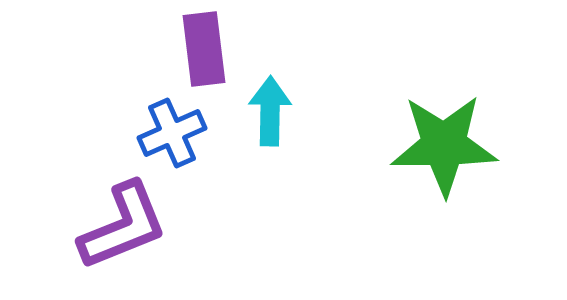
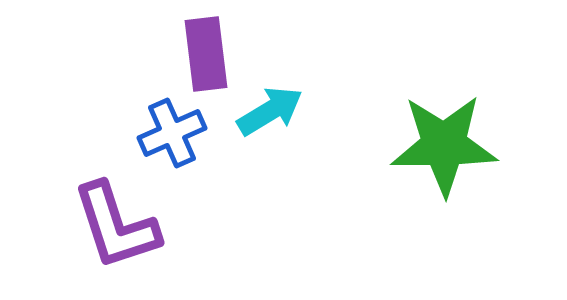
purple rectangle: moved 2 px right, 5 px down
cyan arrow: rotated 58 degrees clockwise
purple L-shape: moved 7 px left; rotated 94 degrees clockwise
